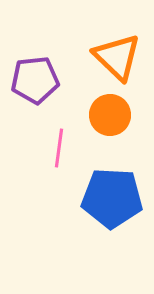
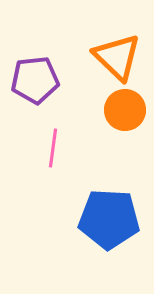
orange circle: moved 15 px right, 5 px up
pink line: moved 6 px left
blue pentagon: moved 3 px left, 21 px down
